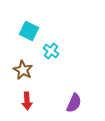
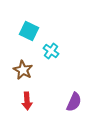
purple semicircle: moved 1 px up
